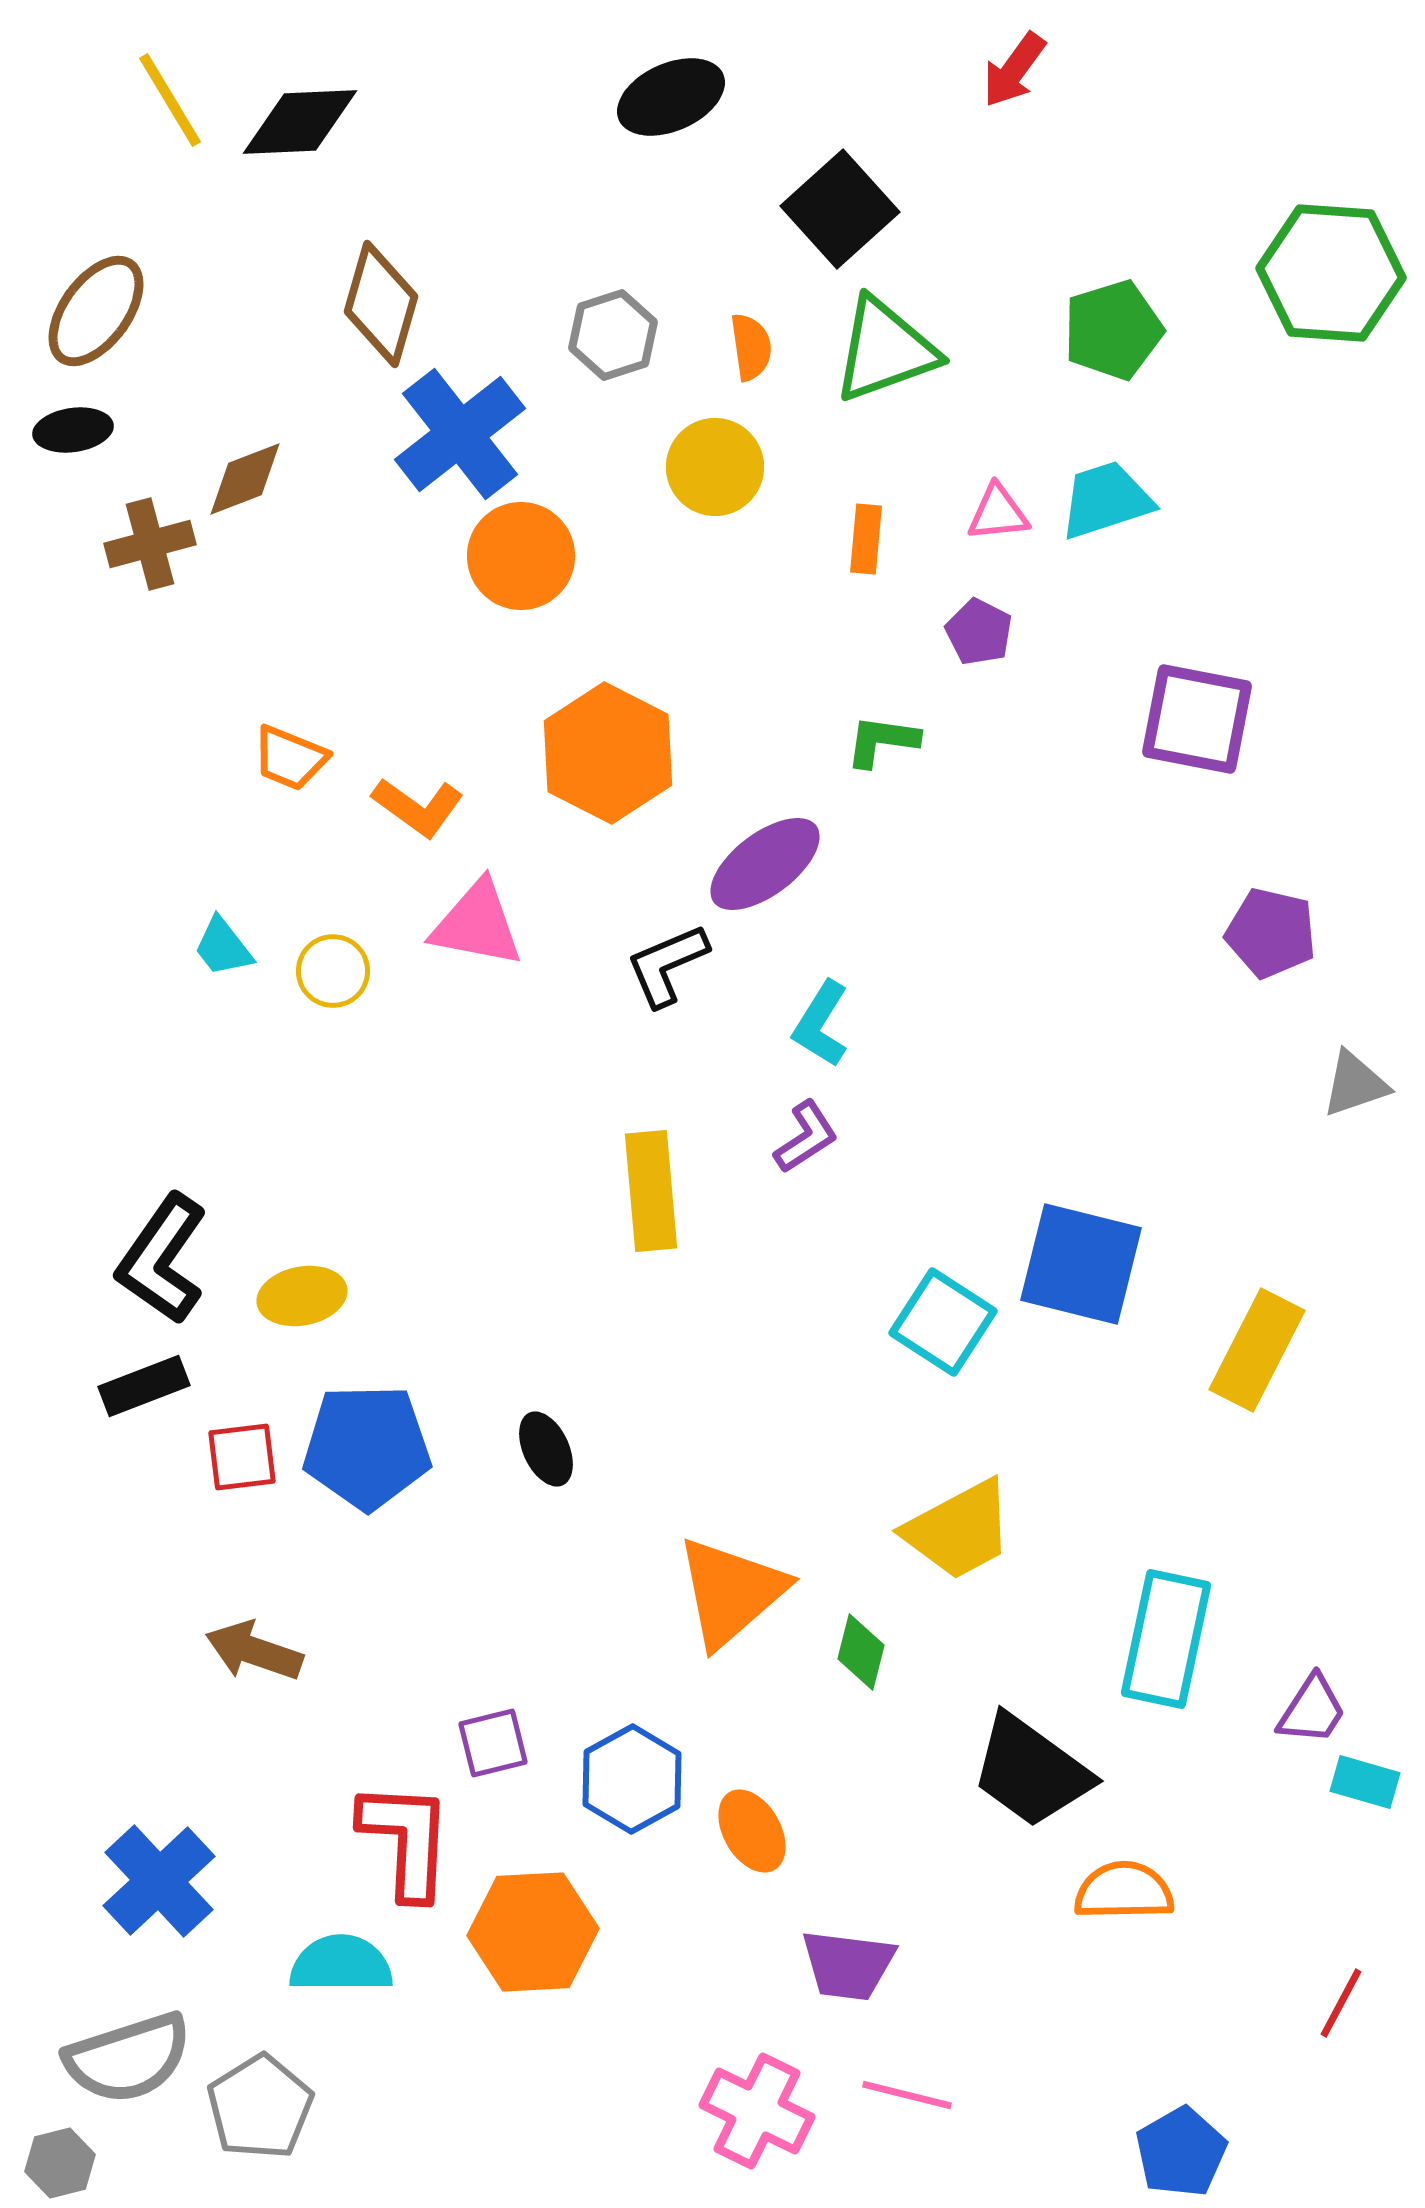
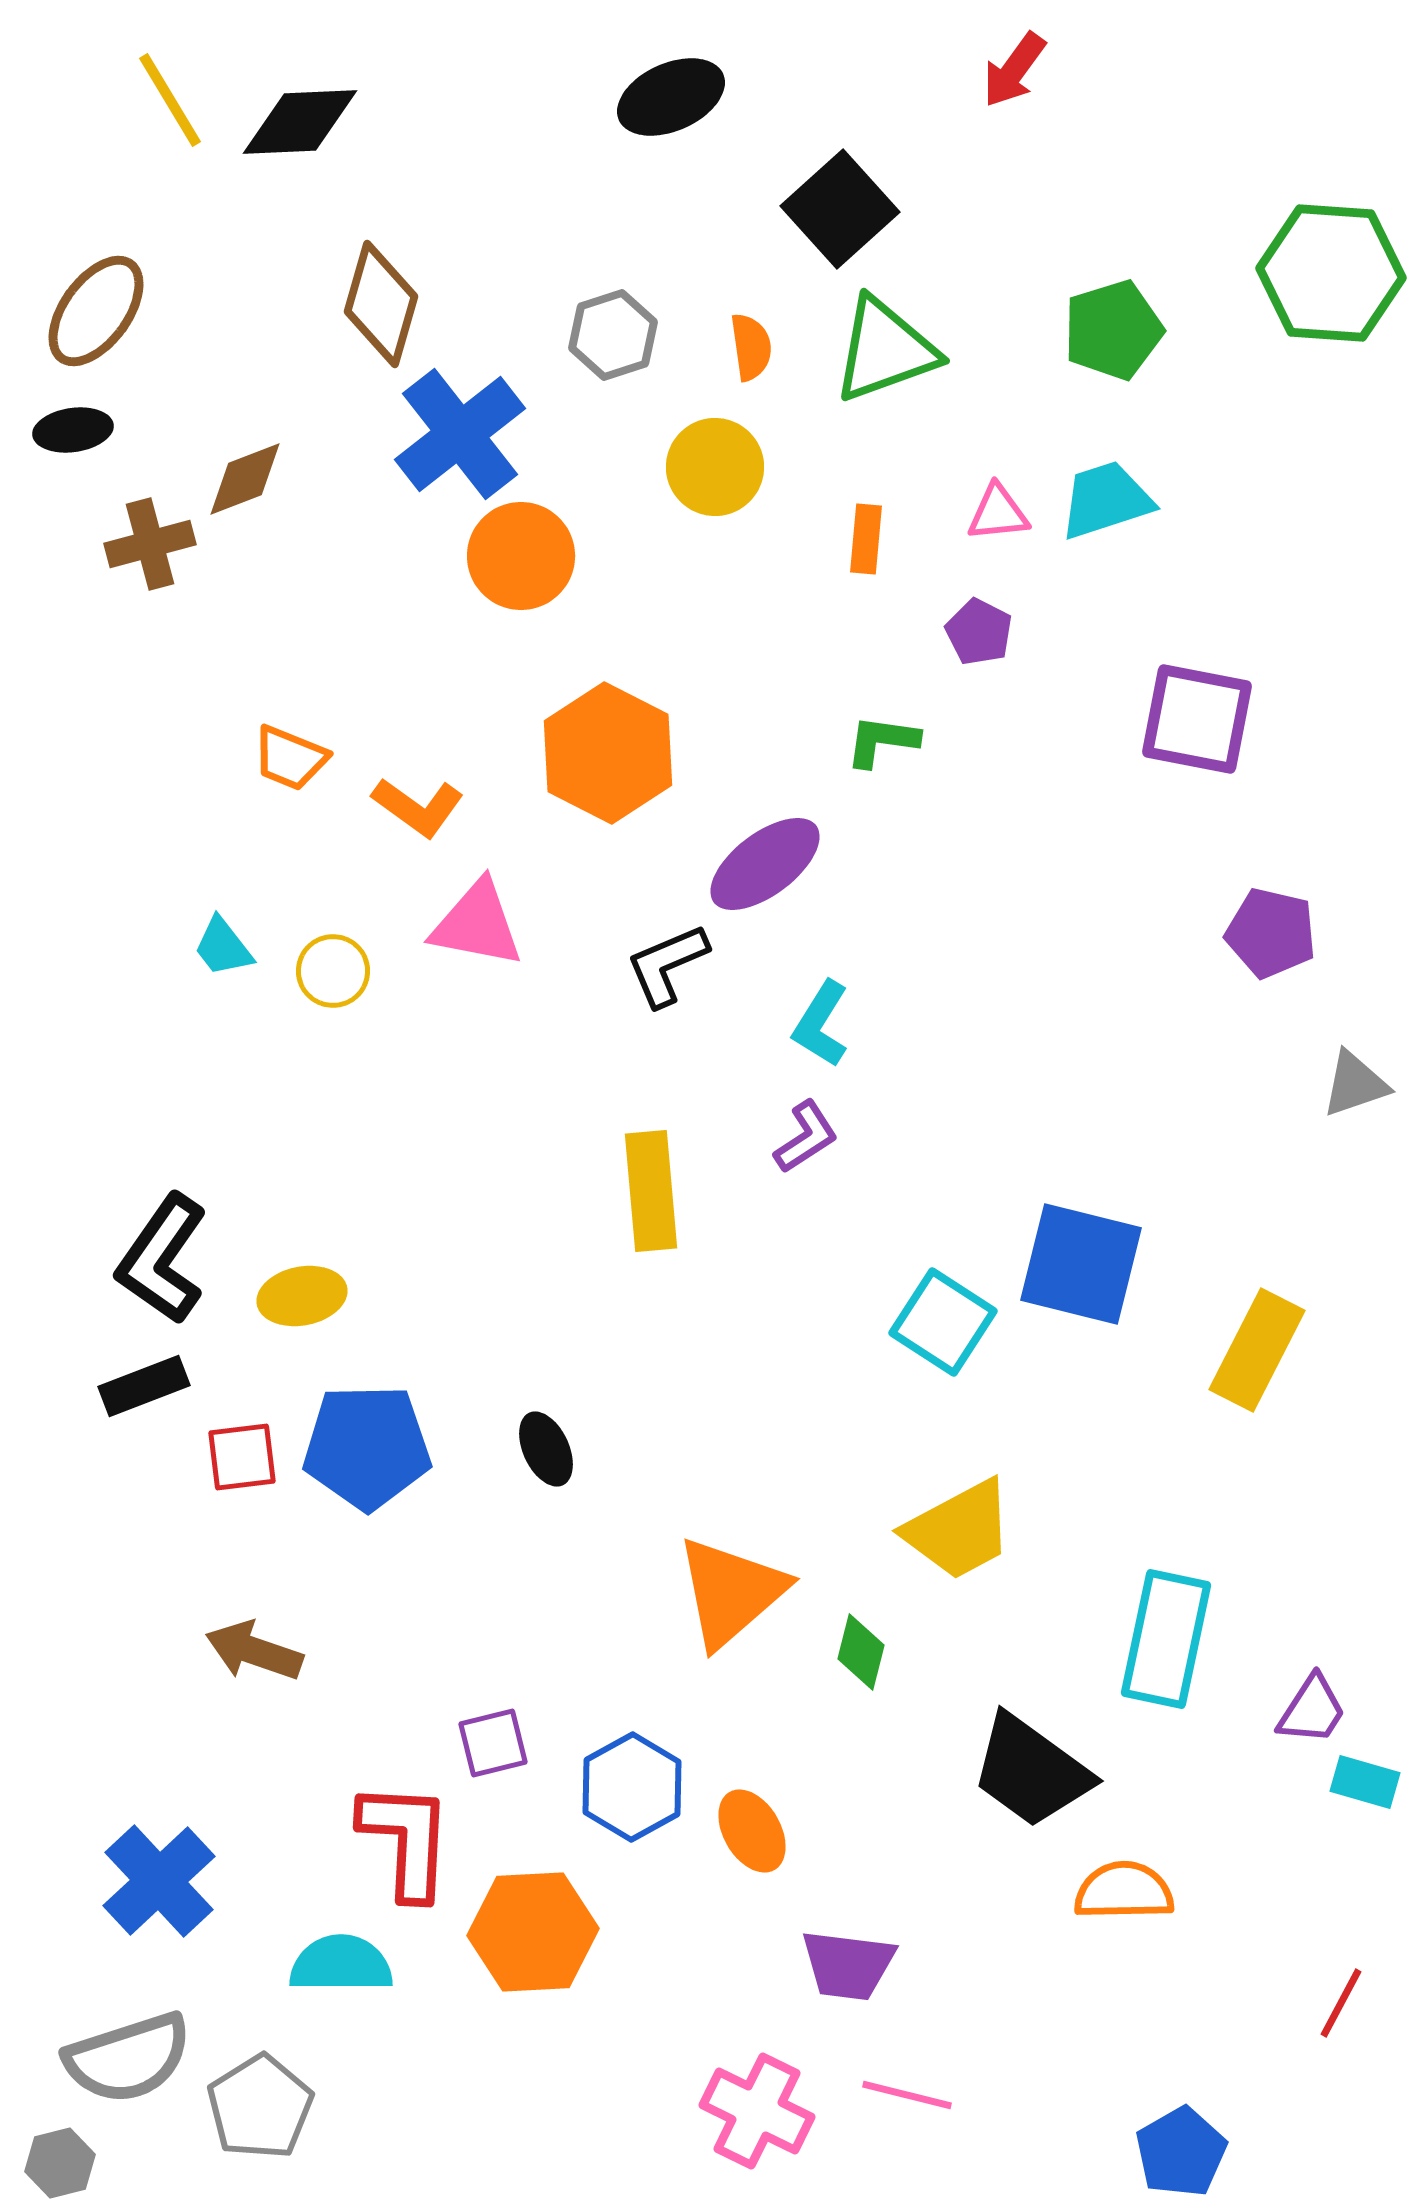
blue hexagon at (632, 1779): moved 8 px down
